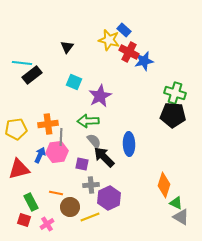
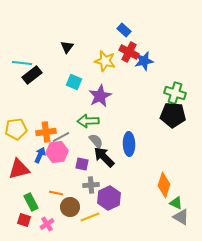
yellow star: moved 4 px left, 21 px down
orange cross: moved 2 px left, 8 px down
gray line: rotated 60 degrees clockwise
gray semicircle: moved 2 px right
